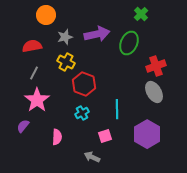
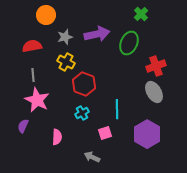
gray line: moved 1 px left, 2 px down; rotated 32 degrees counterclockwise
pink star: rotated 10 degrees counterclockwise
purple semicircle: rotated 16 degrees counterclockwise
pink square: moved 3 px up
